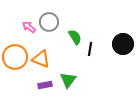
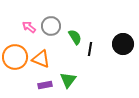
gray circle: moved 2 px right, 4 px down
